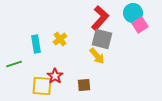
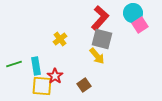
cyan rectangle: moved 22 px down
brown square: rotated 32 degrees counterclockwise
